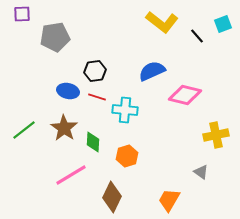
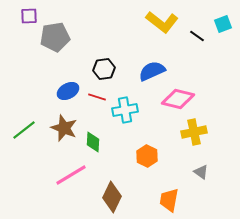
purple square: moved 7 px right, 2 px down
black line: rotated 14 degrees counterclockwise
black hexagon: moved 9 px right, 2 px up
blue ellipse: rotated 40 degrees counterclockwise
pink diamond: moved 7 px left, 4 px down
cyan cross: rotated 15 degrees counterclockwise
brown star: rotated 12 degrees counterclockwise
yellow cross: moved 22 px left, 3 px up
orange hexagon: moved 20 px right; rotated 15 degrees counterclockwise
orange trapezoid: rotated 20 degrees counterclockwise
